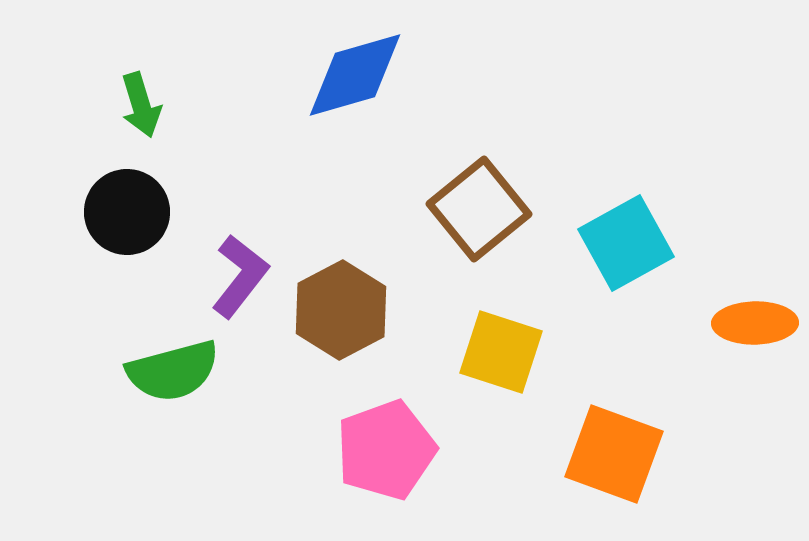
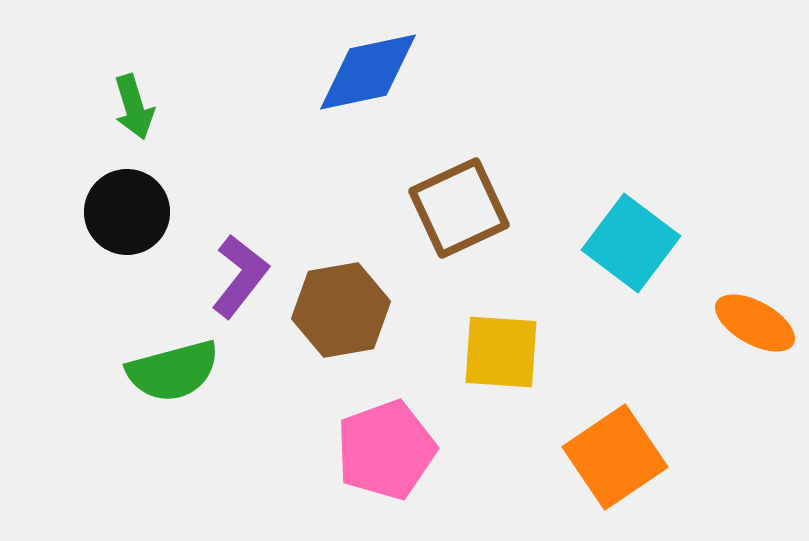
blue diamond: moved 13 px right, 3 px up; rotated 4 degrees clockwise
green arrow: moved 7 px left, 2 px down
brown square: moved 20 px left, 1 px up; rotated 14 degrees clockwise
cyan square: moved 5 px right; rotated 24 degrees counterclockwise
brown hexagon: rotated 18 degrees clockwise
orange ellipse: rotated 30 degrees clockwise
yellow square: rotated 14 degrees counterclockwise
orange square: moved 1 px right, 3 px down; rotated 36 degrees clockwise
